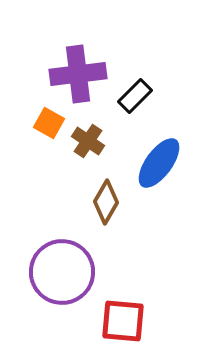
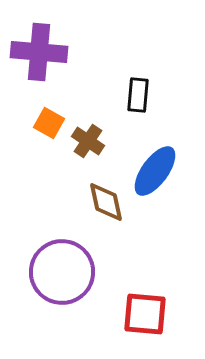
purple cross: moved 39 px left, 22 px up; rotated 12 degrees clockwise
black rectangle: moved 3 px right, 1 px up; rotated 40 degrees counterclockwise
blue ellipse: moved 4 px left, 8 px down
brown diamond: rotated 42 degrees counterclockwise
red square: moved 22 px right, 7 px up
